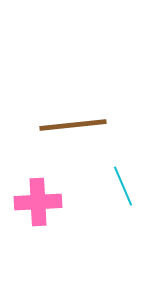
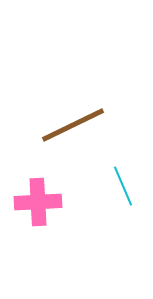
brown line: rotated 20 degrees counterclockwise
